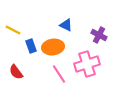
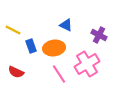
orange ellipse: moved 1 px right, 1 px down
pink cross: rotated 15 degrees counterclockwise
red semicircle: rotated 28 degrees counterclockwise
